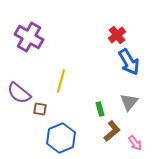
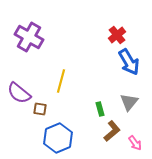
blue hexagon: moved 3 px left
